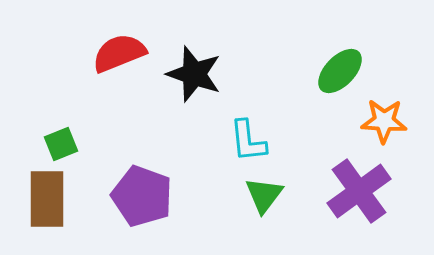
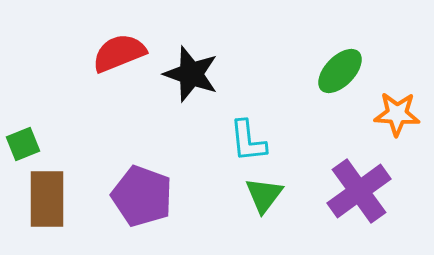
black star: moved 3 px left
orange star: moved 13 px right, 7 px up
green square: moved 38 px left
